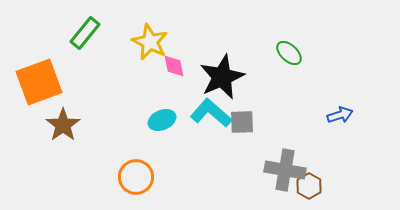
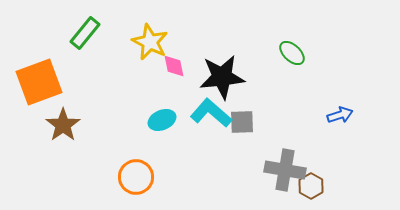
green ellipse: moved 3 px right
black star: rotated 18 degrees clockwise
brown hexagon: moved 2 px right
